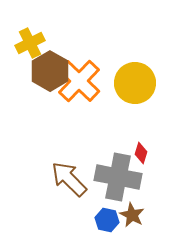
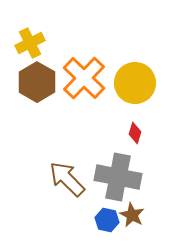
brown hexagon: moved 13 px left, 11 px down
orange cross: moved 5 px right, 3 px up
red diamond: moved 6 px left, 20 px up
brown arrow: moved 2 px left
